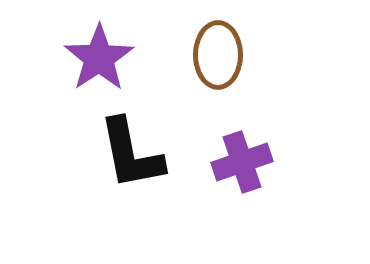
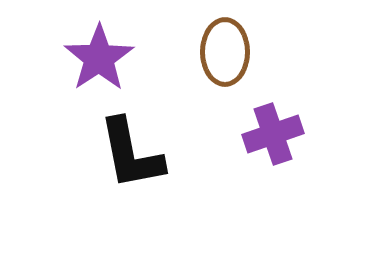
brown ellipse: moved 7 px right, 3 px up
purple cross: moved 31 px right, 28 px up
